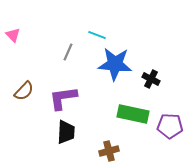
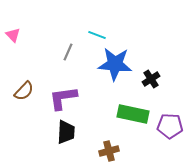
black cross: rotated 30 degrees clockwise
